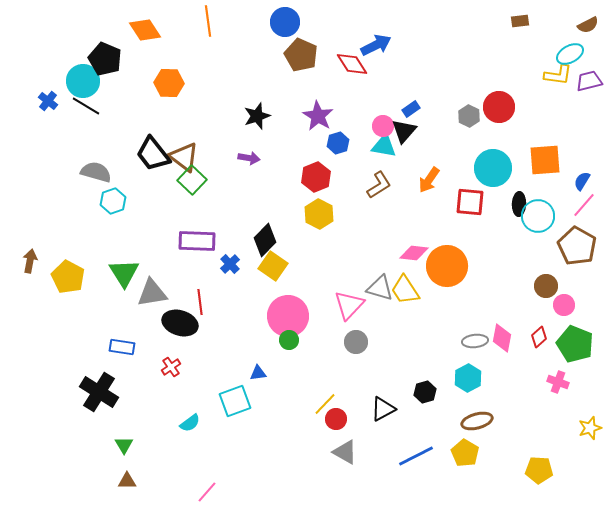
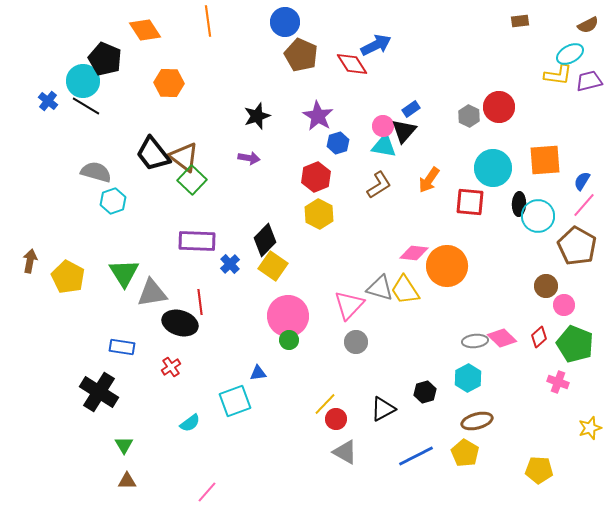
pink diamond at (502, 338): rotated 56 degrees counterclockwise
